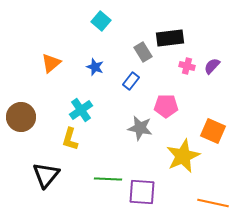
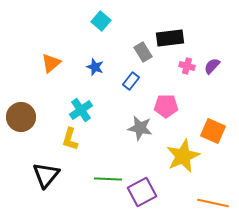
purple square: rotated 32 degrees counterclockwise
